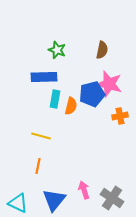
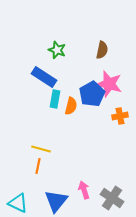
blue rectangle: rotated 35 degrees clockwise
blue pentagon: rotated 15 degrees counterclockwise
yellow line: moved 13 px down
blue triangle: moved 2 px right, 1 px down
